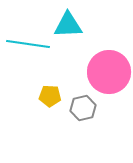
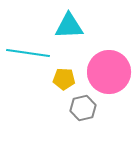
cyan triangle: moved 1 px right, 1 px down
cyan line: moved 9 px down
yellow pentagon: moved 14 px right, 17 px up
